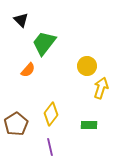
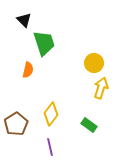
black triangle: moved 3 px right
green trapezoid: rotated 124 degrees clockwise
yellow circle: moved 7 px right, 3 px up
orange semicircle: rotated 28 degrees counterclockwise
green rectangle: rotated 35 degrees clockwise
